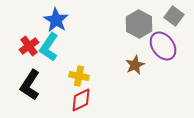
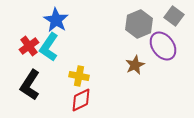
gray hexagon: rotated 8 degrees clockwise
